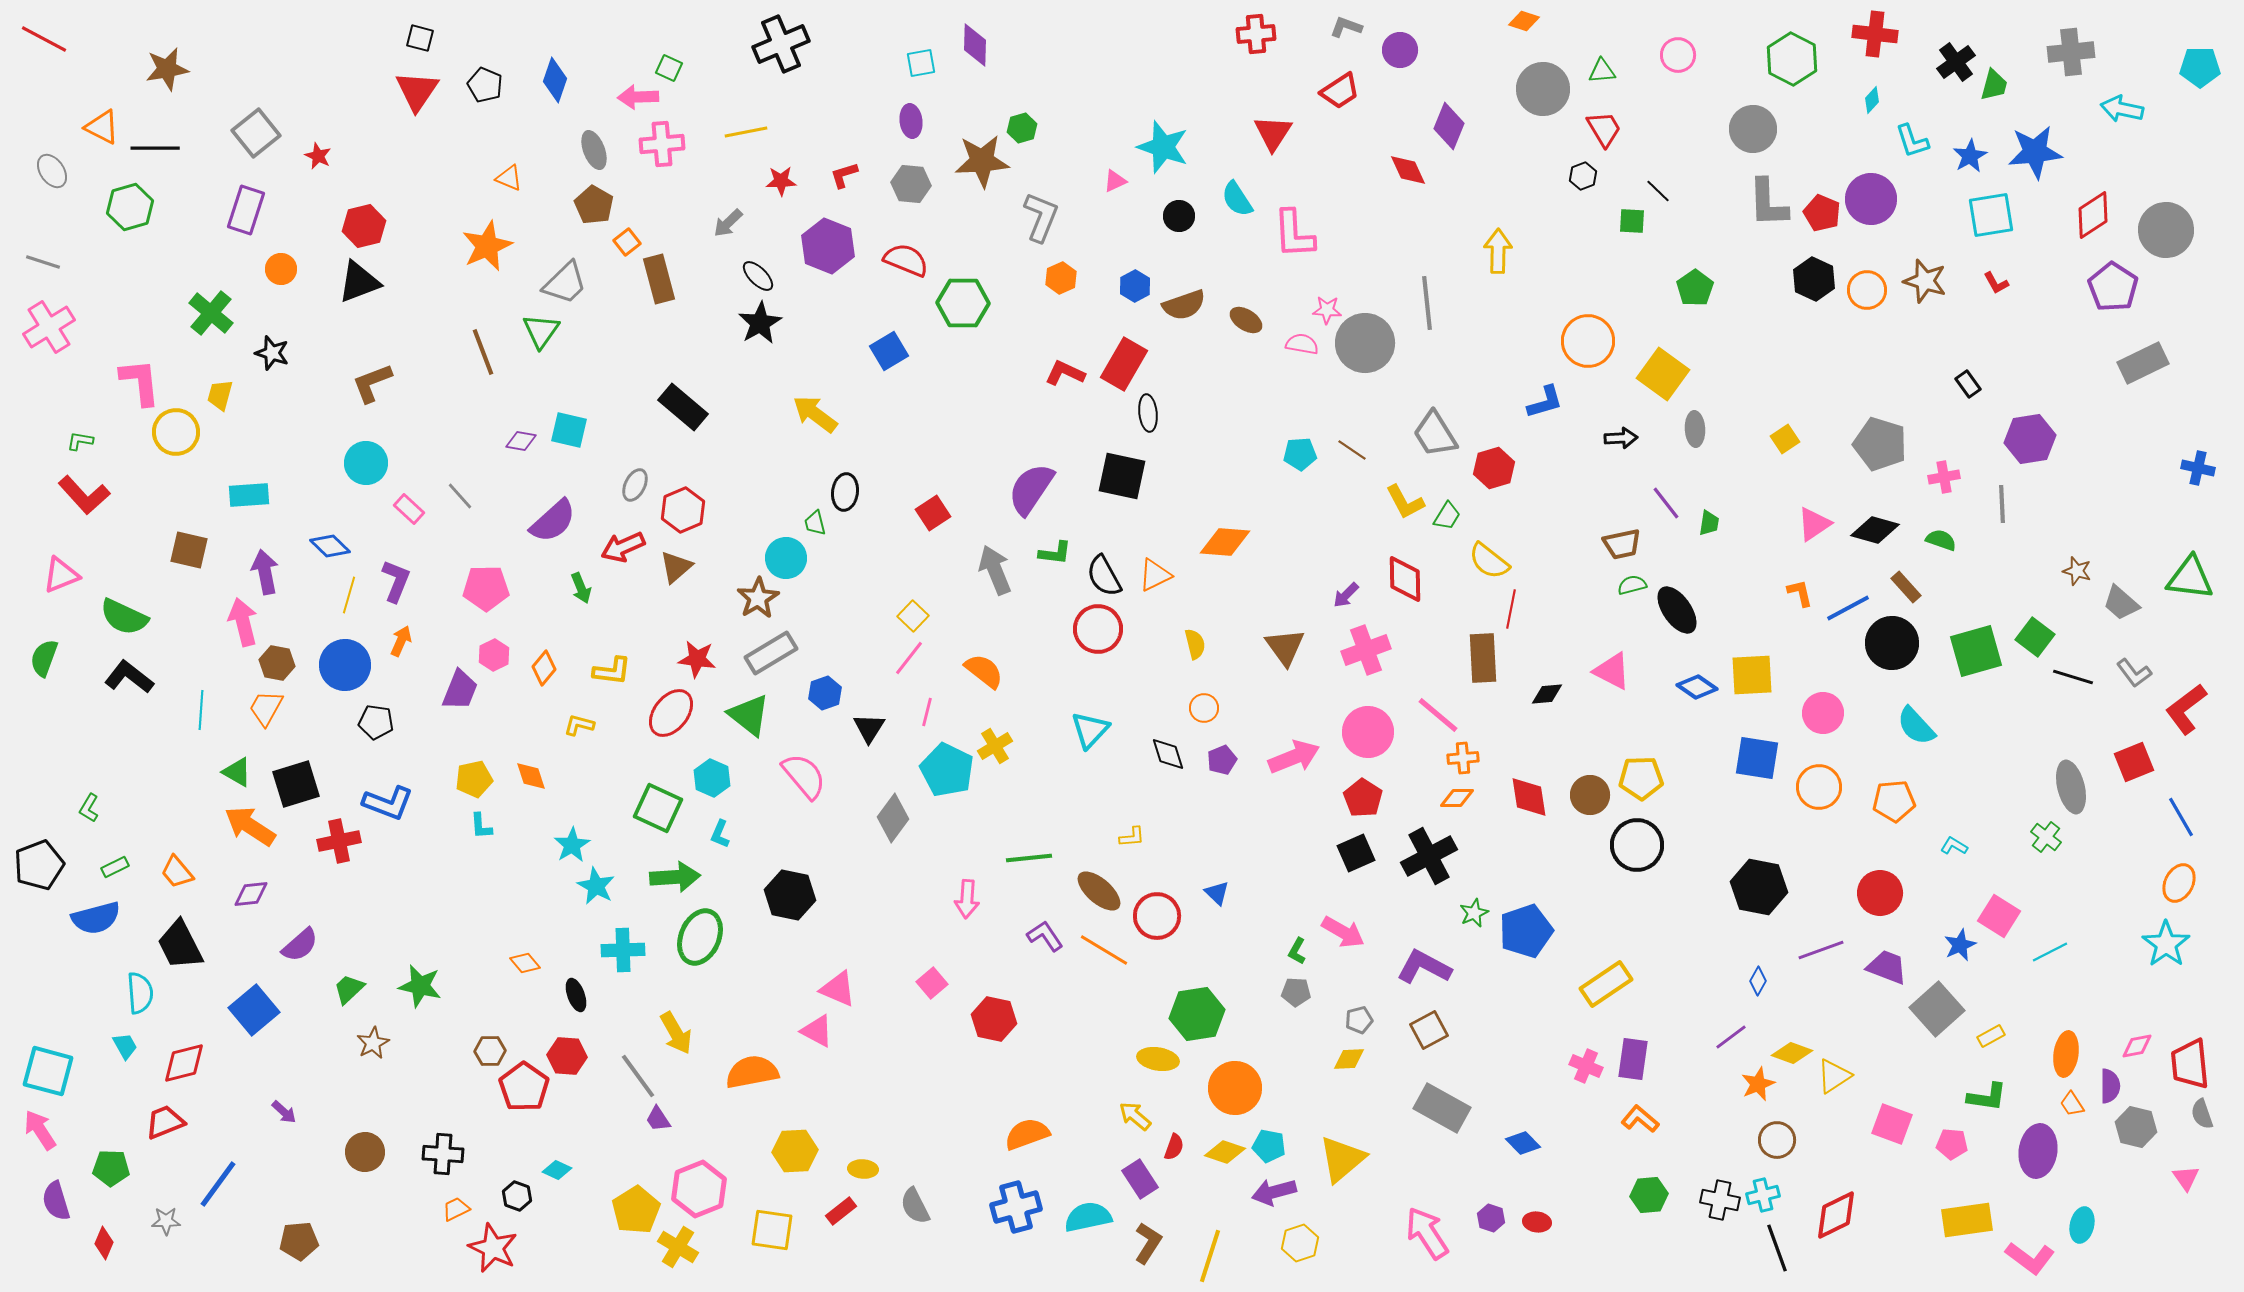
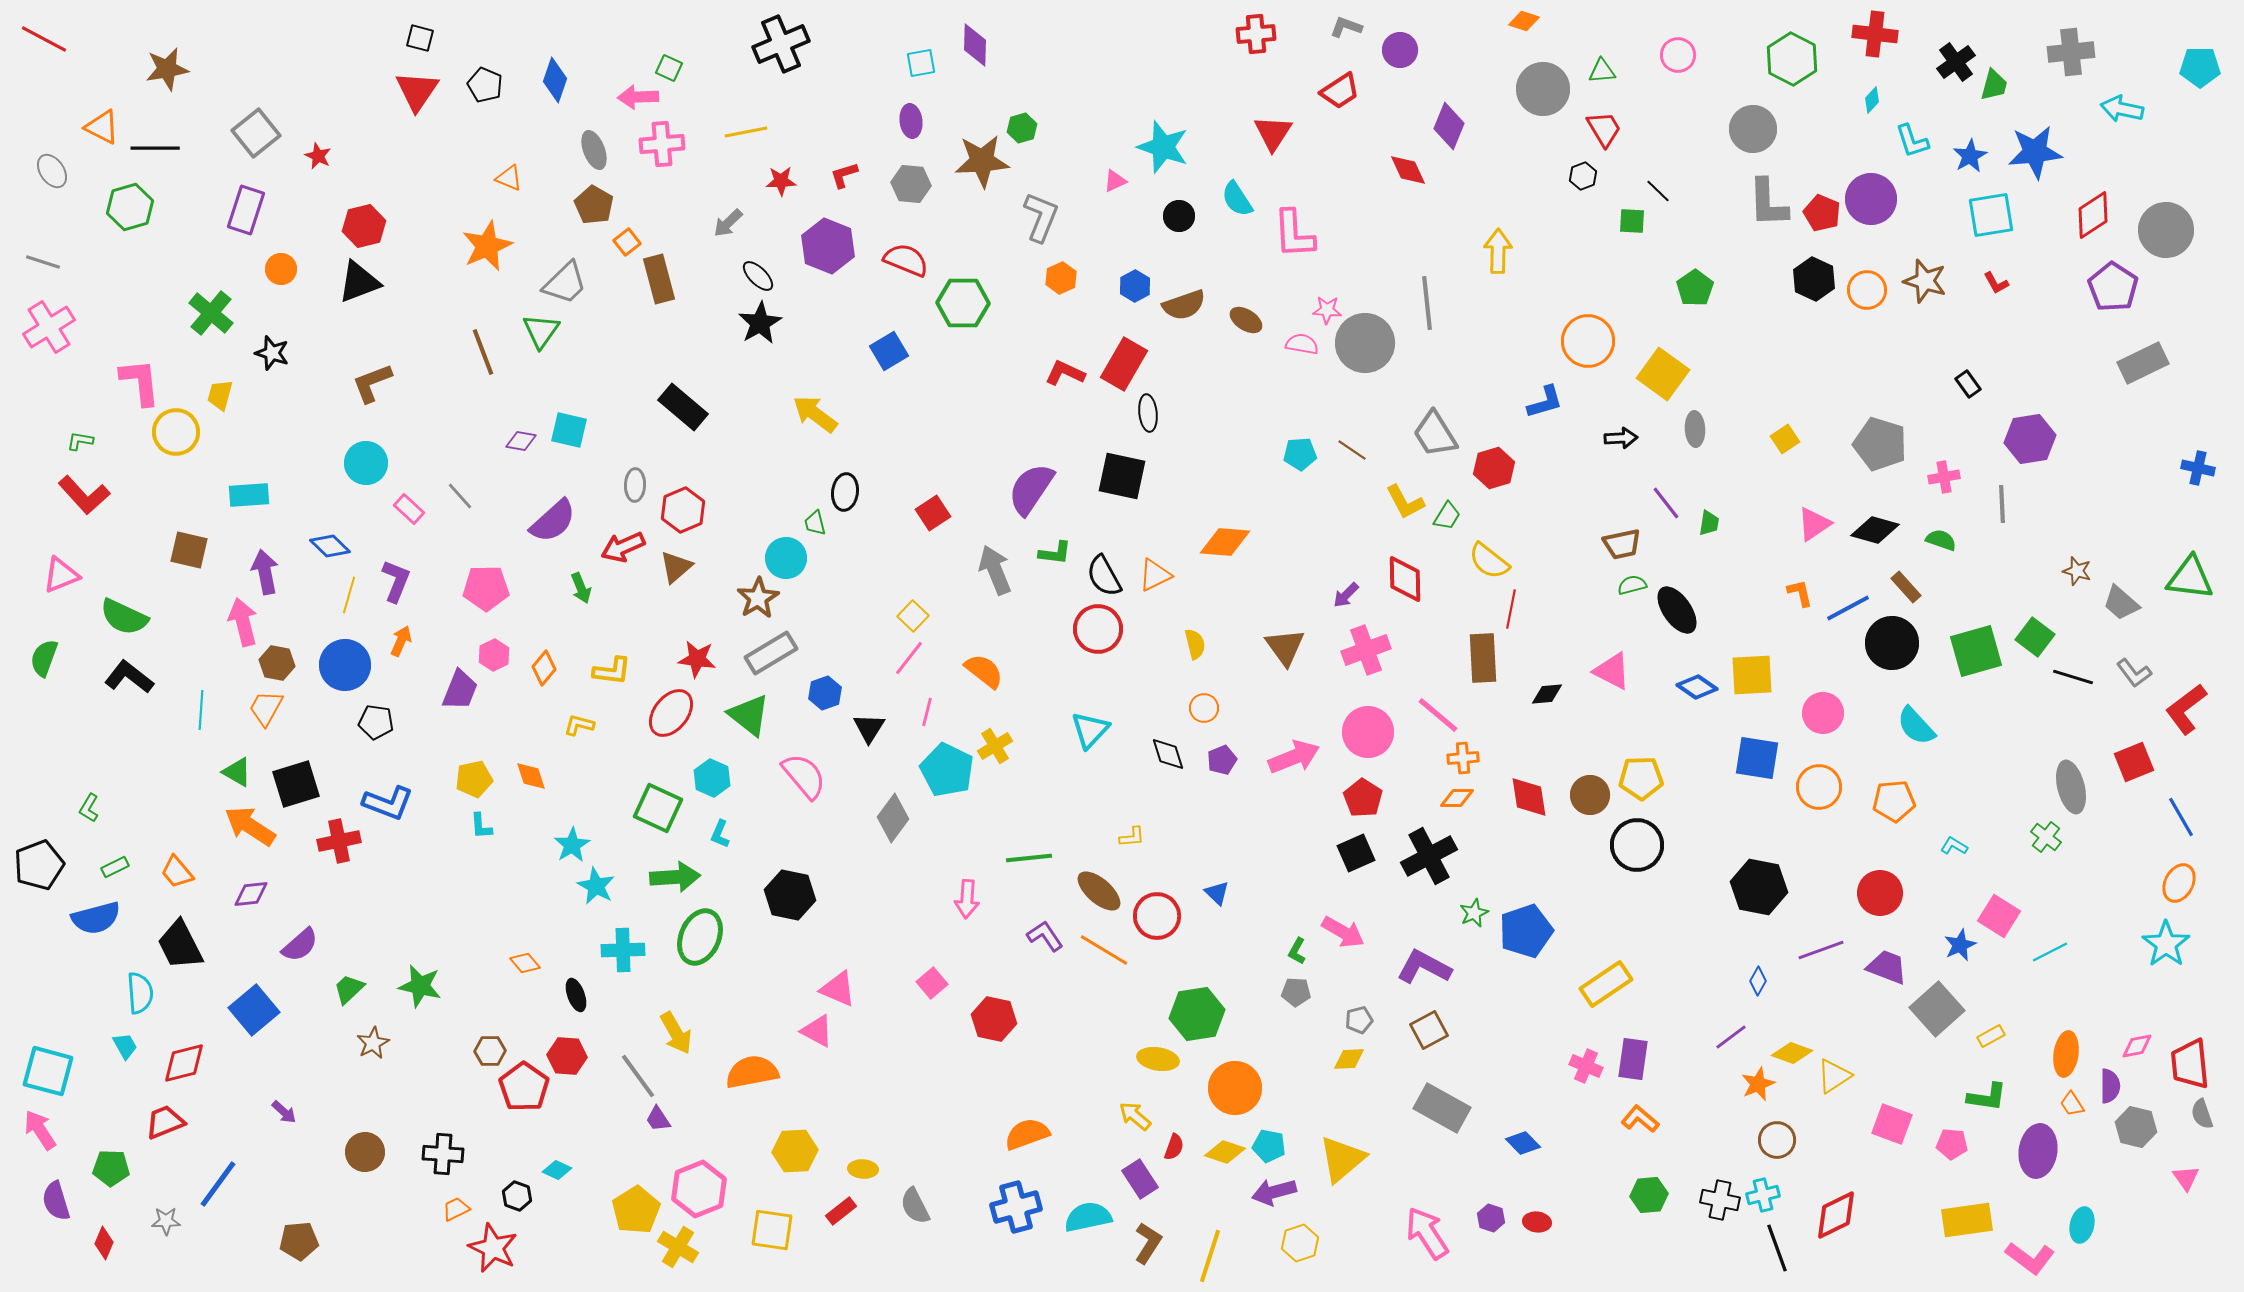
gray ellipse at (635, 485): rotated 24 degrees counterclockwise
